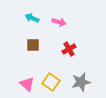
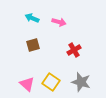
brown square: rotated 16 degrees counterclockwise
red cross: moved 5 px right, 1 px down
gray star: rotated 30 degrees clockwise
